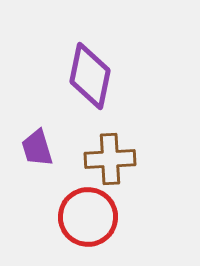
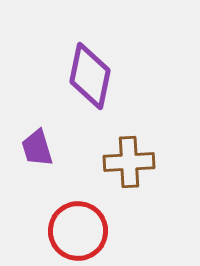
brown cross: moved 19 px right, 3 px down
red circle: moved 10 px left, 14 px down
